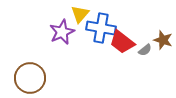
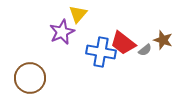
yellow triangle: moved 2 px left
blue cross: moved 24 px down
red trapezoid: moved 1 px right, 1 px down
